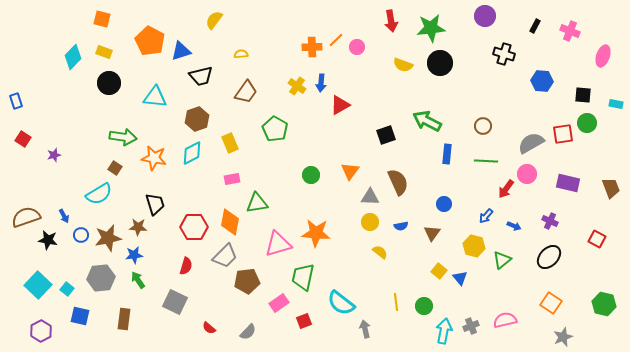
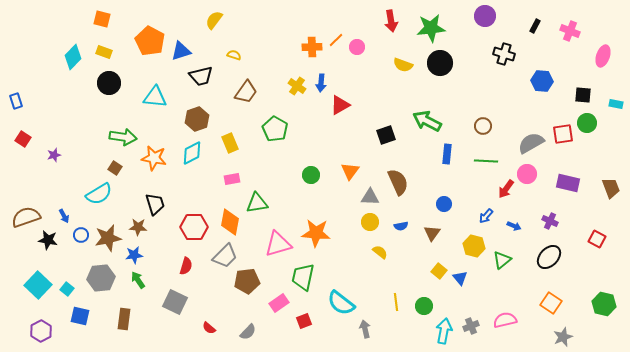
yellow semicircle at (241, 54): moved 7 px left, 1 px down; rotated 24 degrees clockwise
